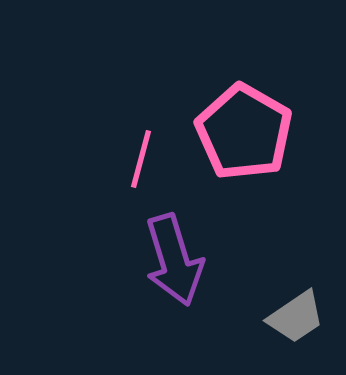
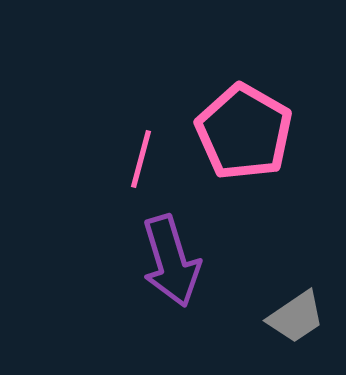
purple arrow: moved 3 px left, 1 px down
